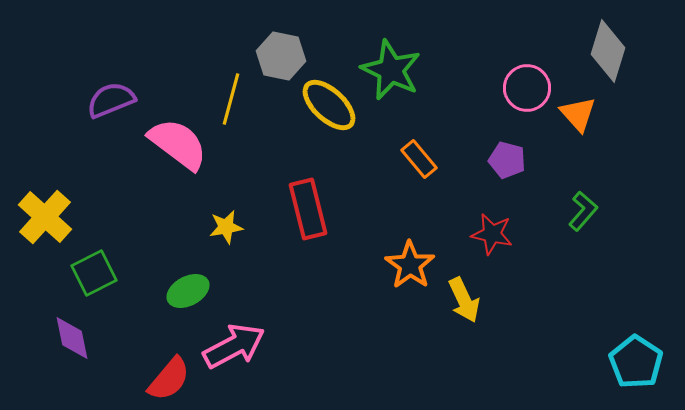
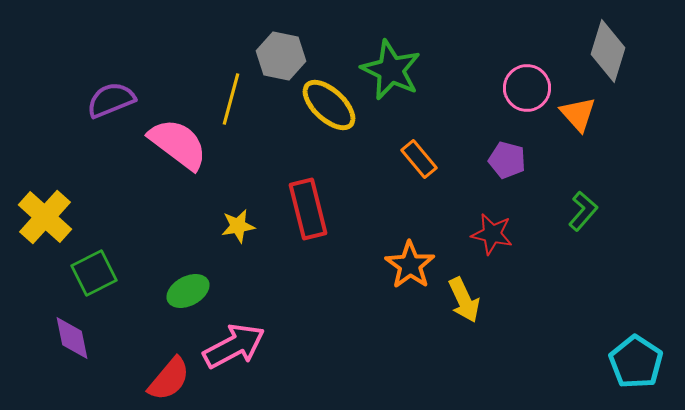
yellow star: moved 12 px right, 1 px up
